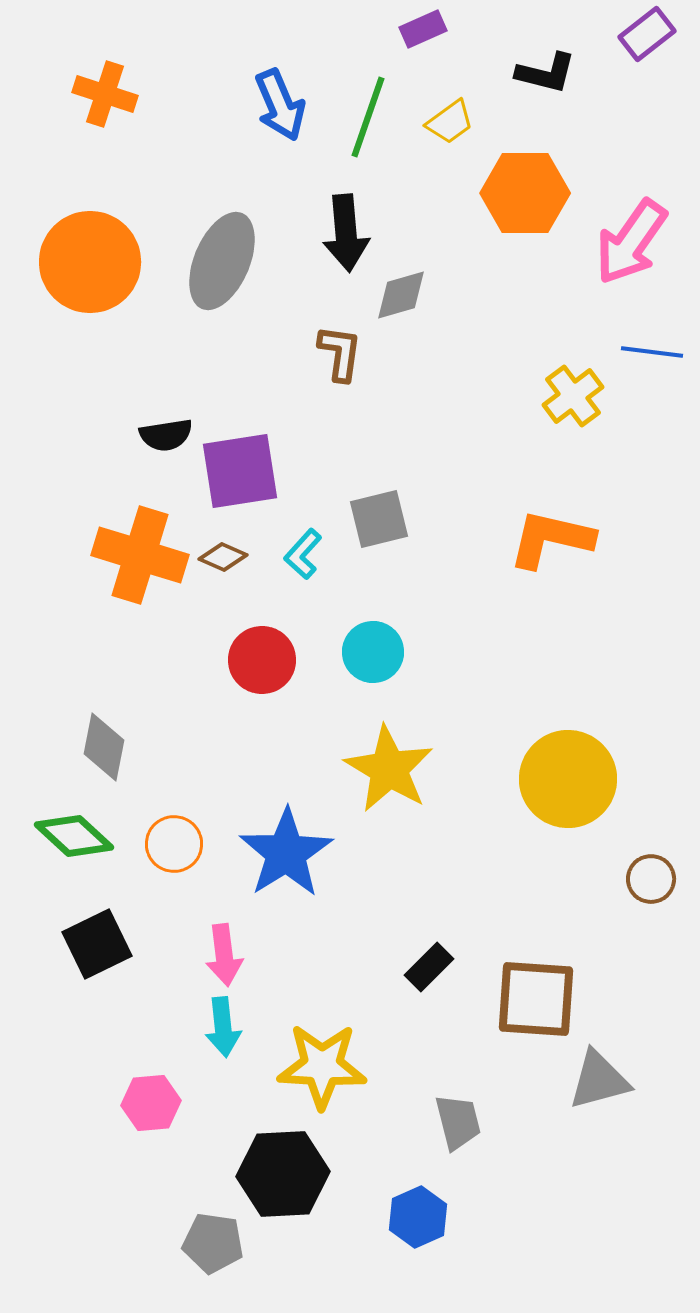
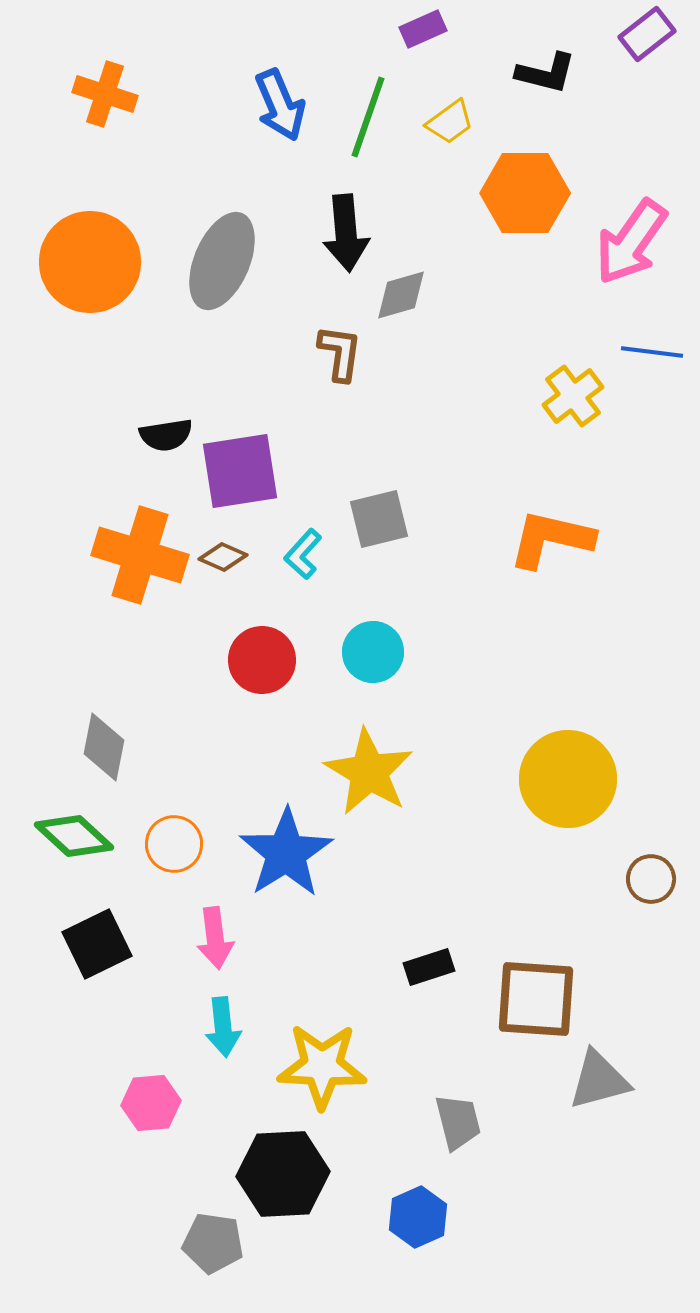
yellow star at (389, 769): moved 20 px left, 3 px down
pink arrow at (224, 955): moved 9 px left, 17 px up
black rectangle at (429, 967): rotated 27 degrees clockwise
